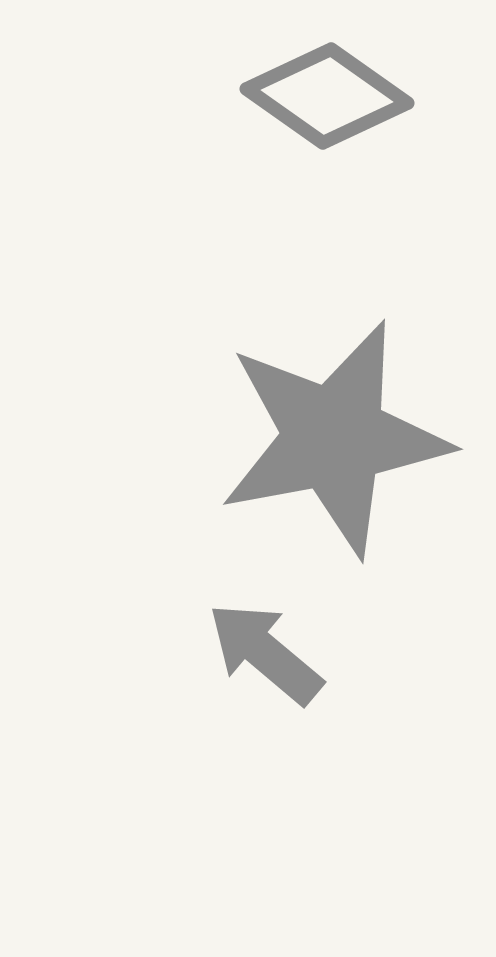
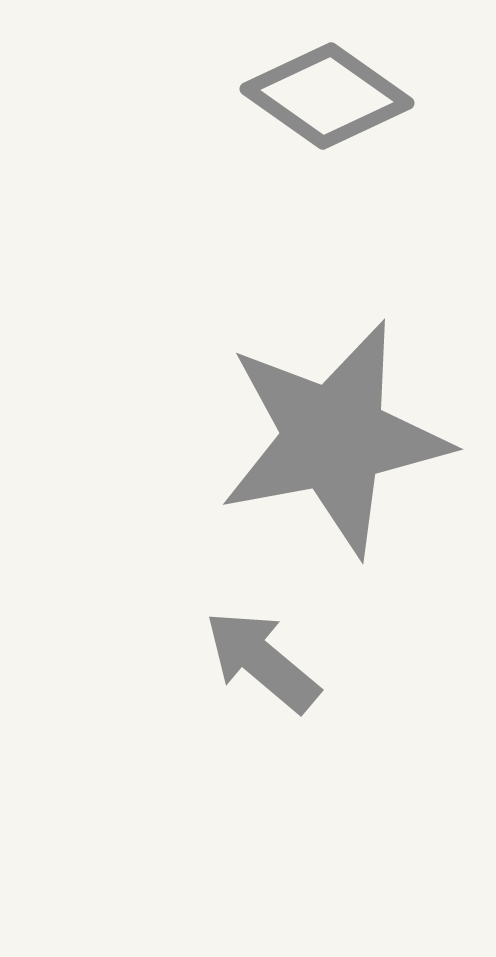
gray arrow: moved 3 px left, 8 px down
